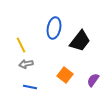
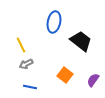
blue ellipse: moved 6 px up
black trapezoid: moved 1 px right; rotated 90 degrees counterclockwise
gray arrow: rotated 16 degrees counterclockwise
